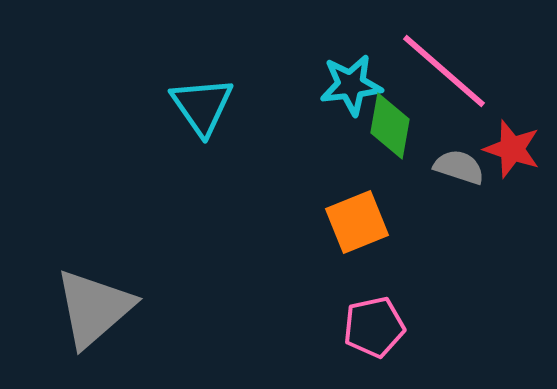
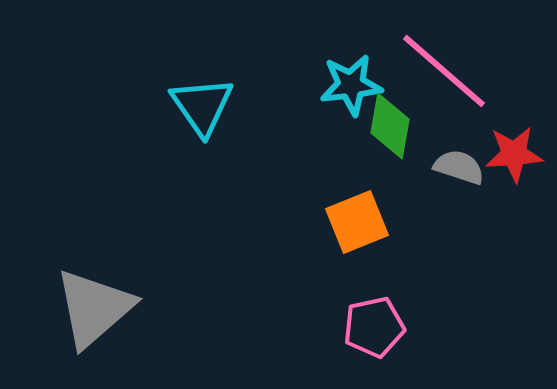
red star: moved 2 px right, 5 px down; rotated 22 degrees counterclockwise
